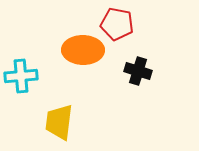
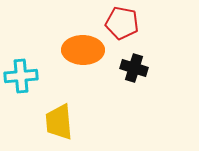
red pentagon: moved 5 px right, 1 px up
black cross: moved 4 px left, 3 px up
yellow trapezoid: rotated 12 degrees counterclockwise
